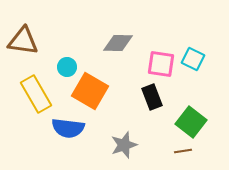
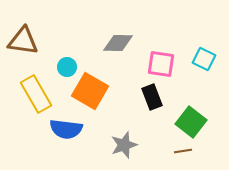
cyan square: moved 11 px right
blue semicircle: moved 2 px left, 1 px down
